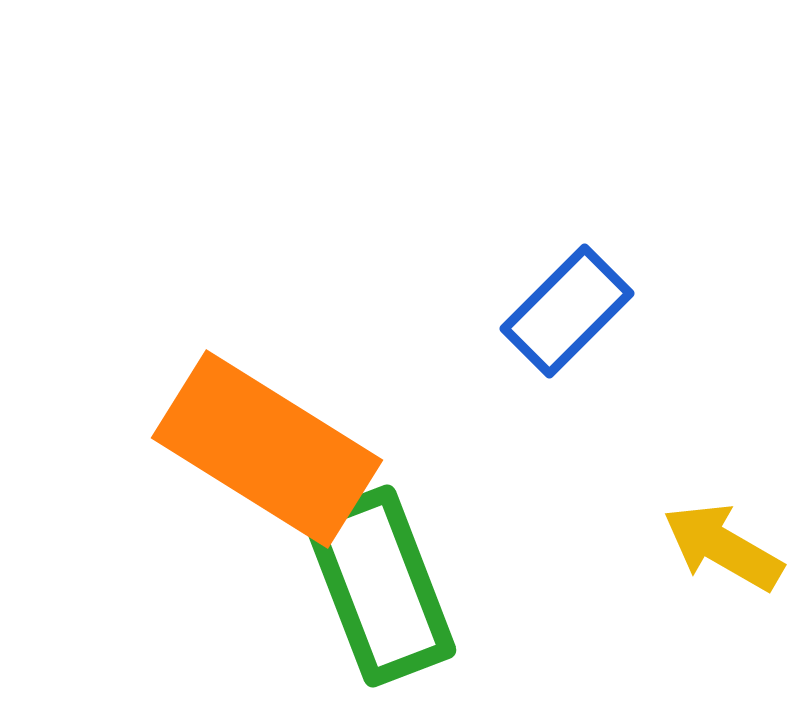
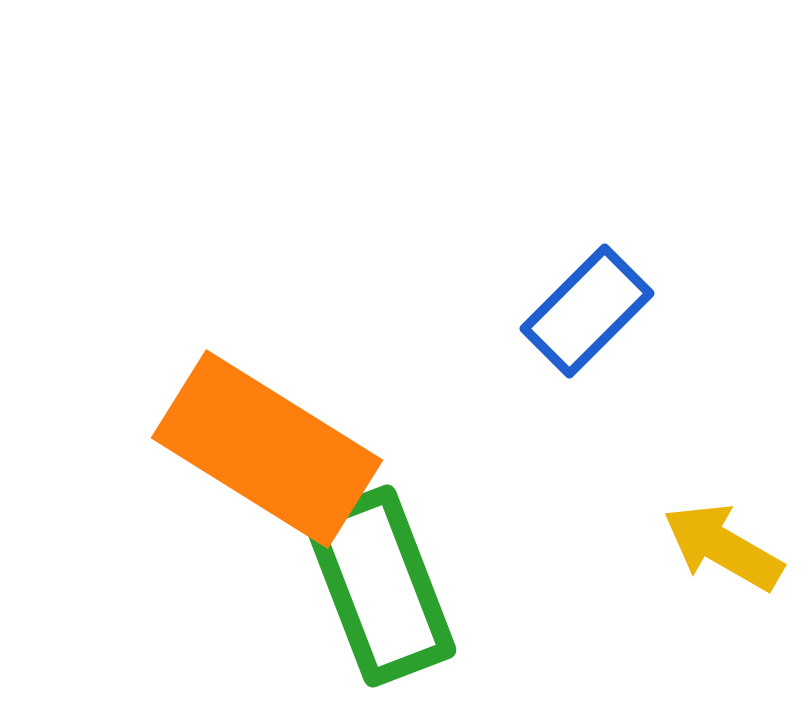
blue rectangle: moved 20 px right
